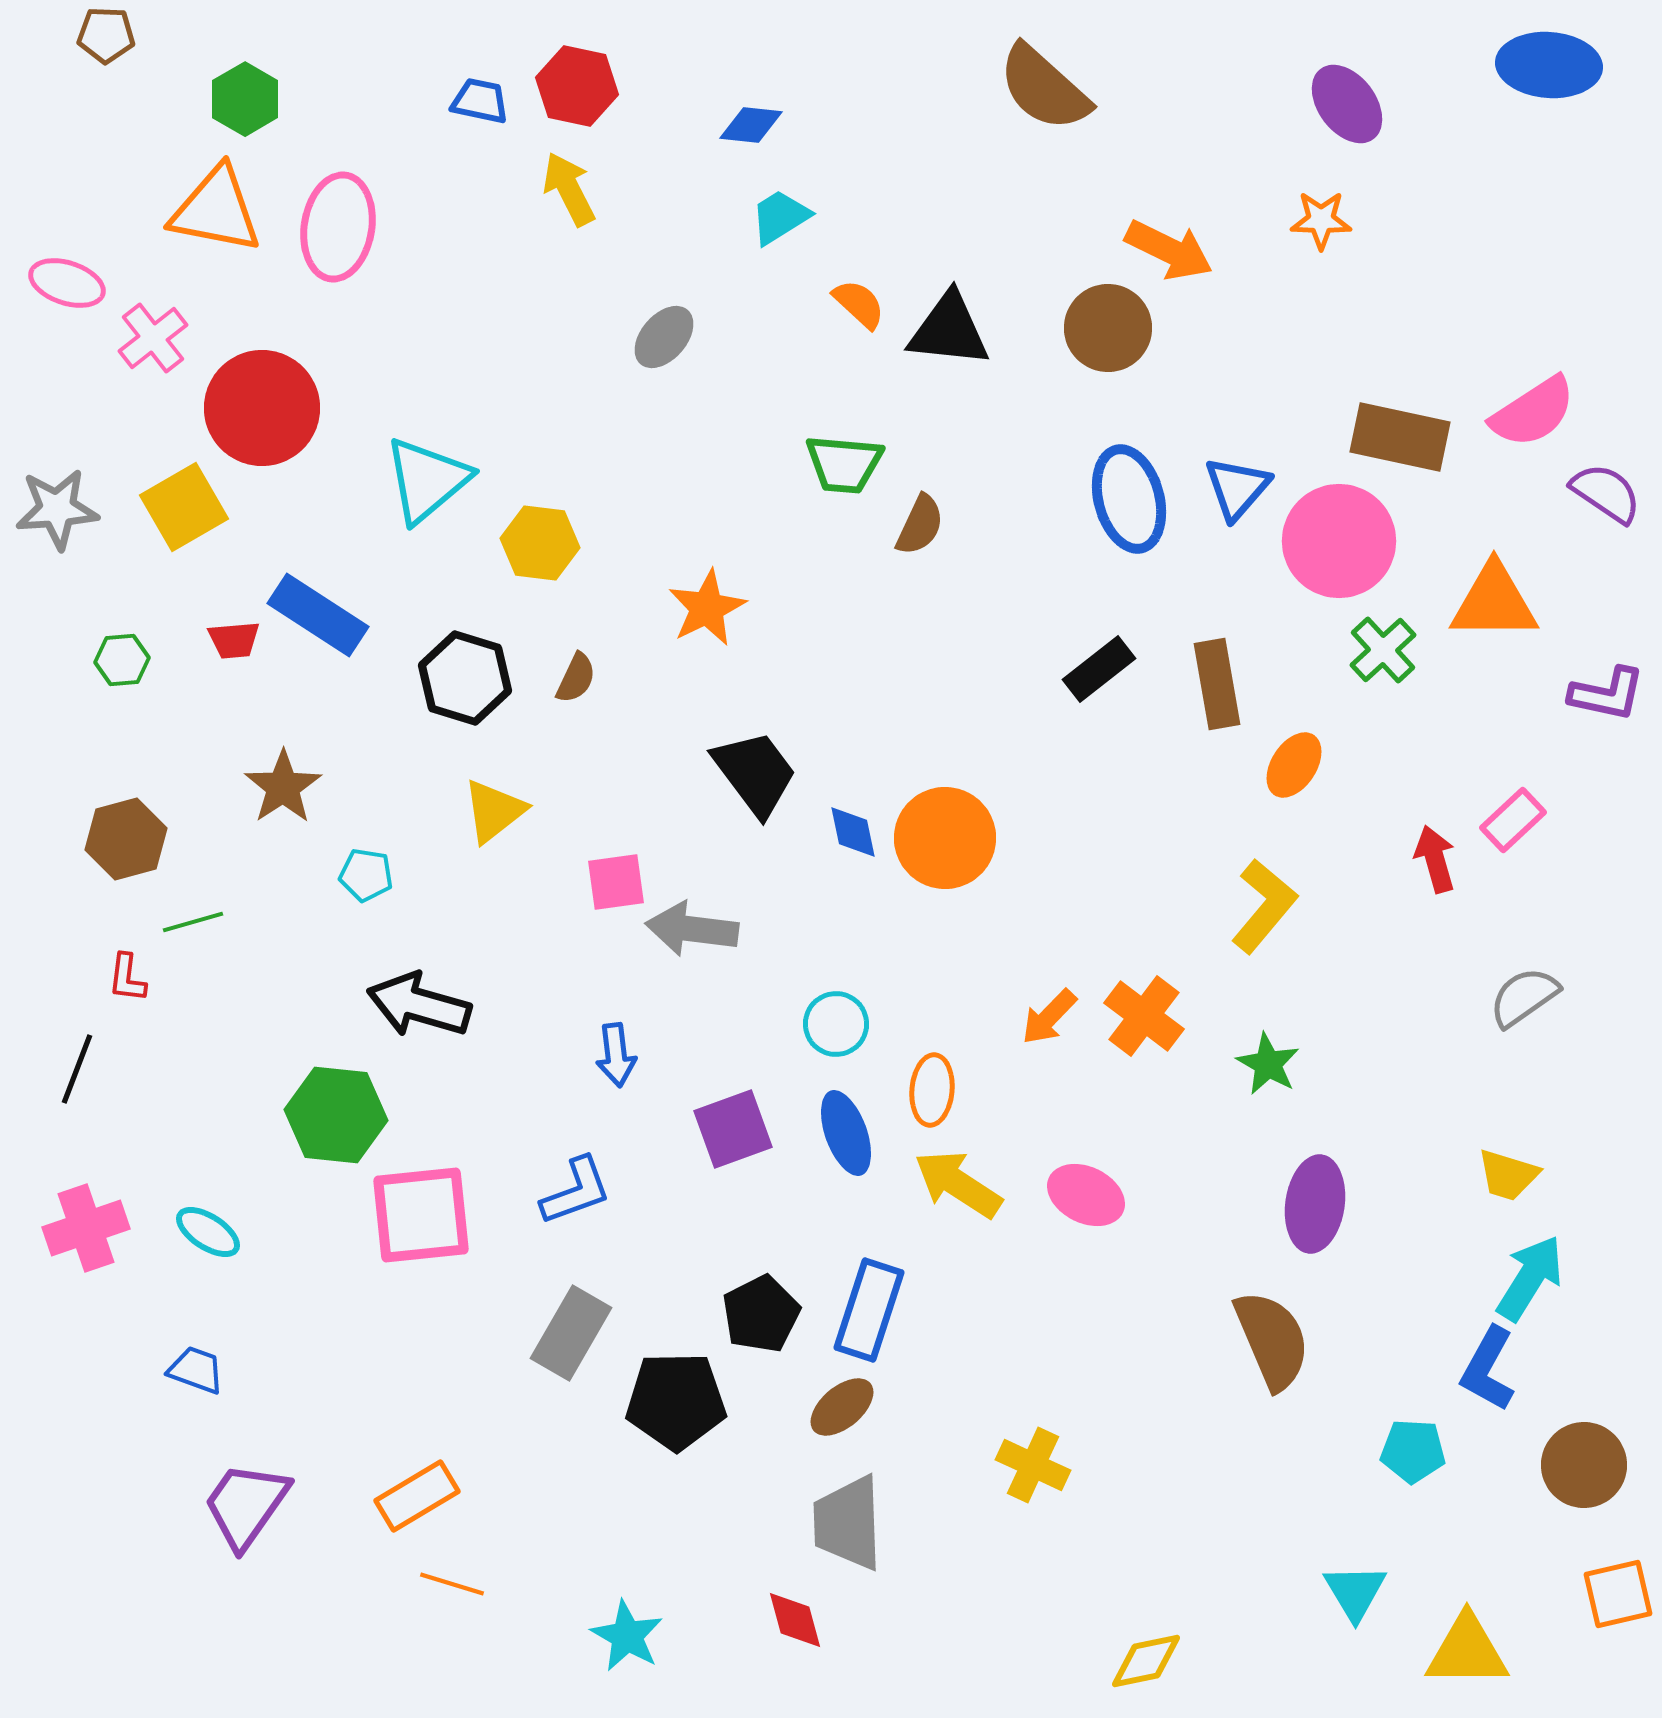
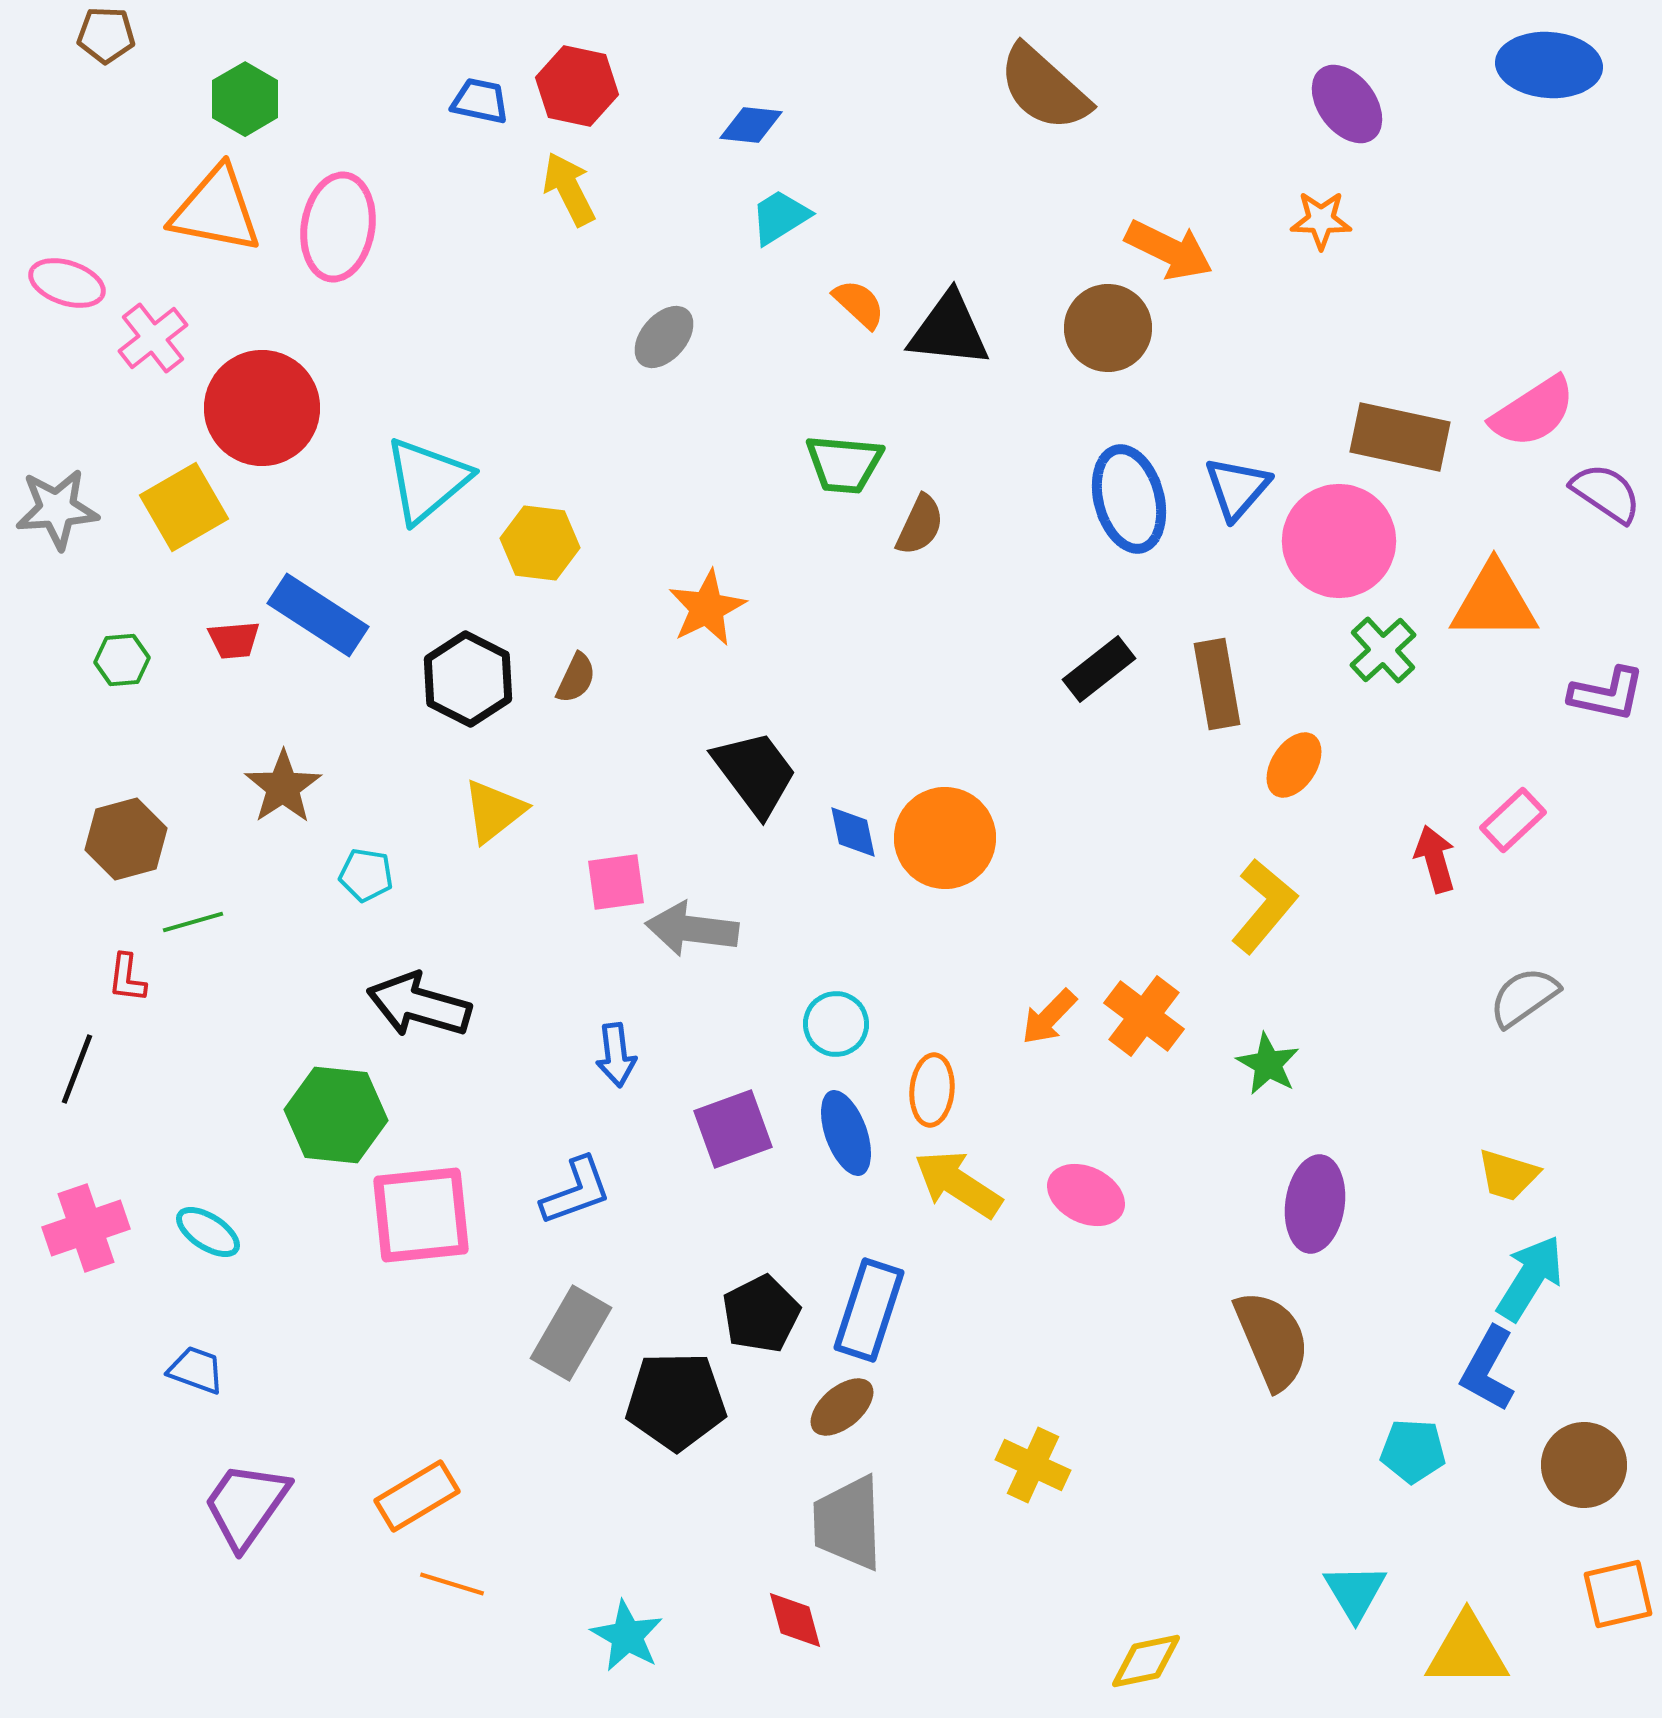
black hexagon at (465, 678): moved 3 px right, 1 px down; rotated 10 degrees clockwise
